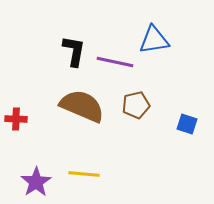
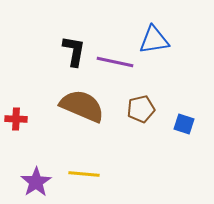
brown pentagon: moved 5 px right, 4 px down
blue square: moved 3 px left
